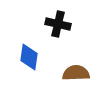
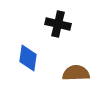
blue diamond: moved 1 px left, 1 px down
